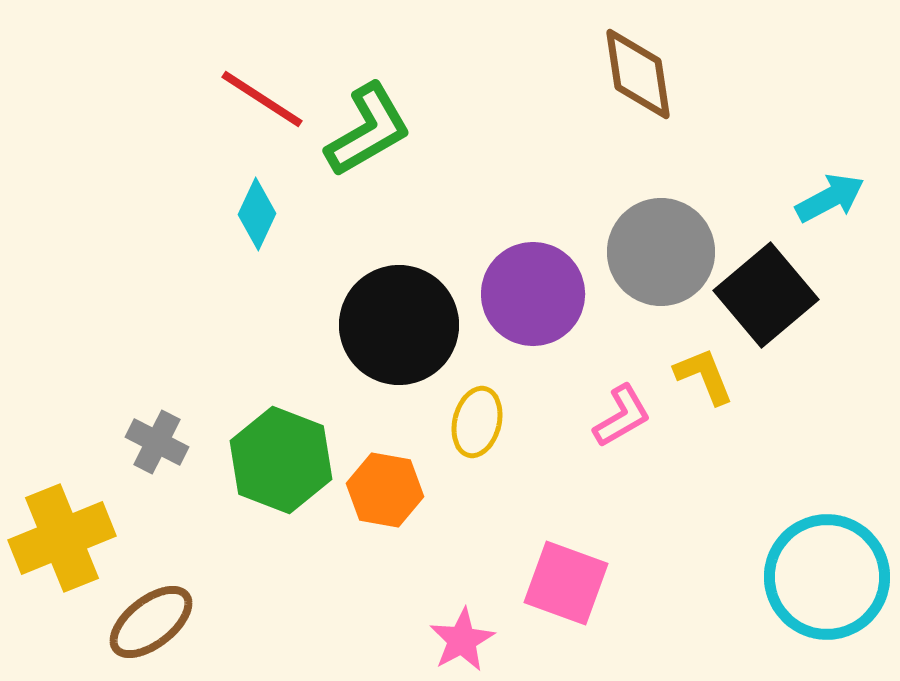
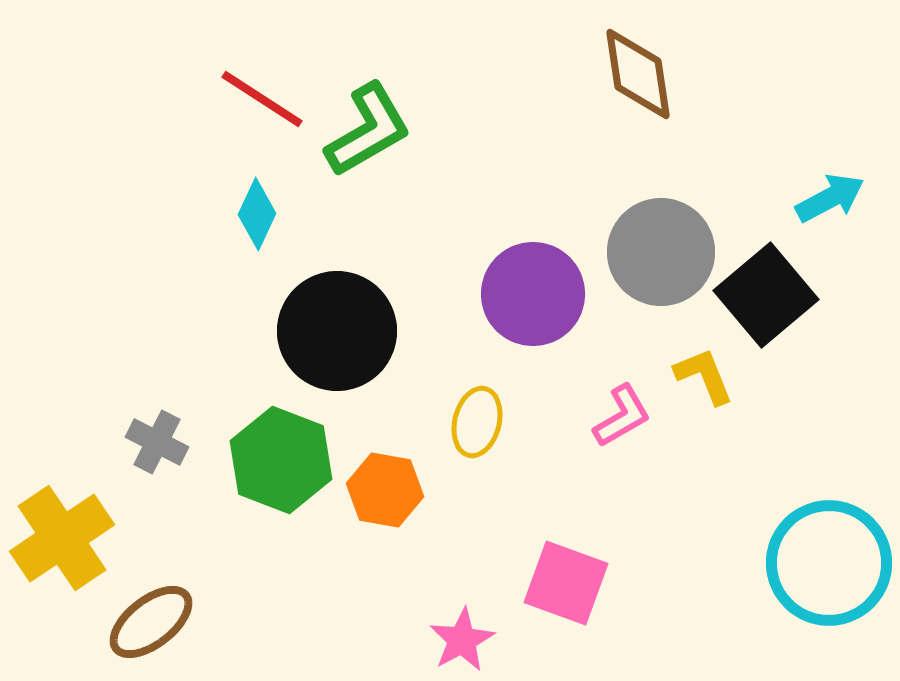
black circle: moved 62 px left, 6 px down
yellow cross: rotated 12 degrees counterclockwise
cyan circle: moved 2 px right, 14 px up
